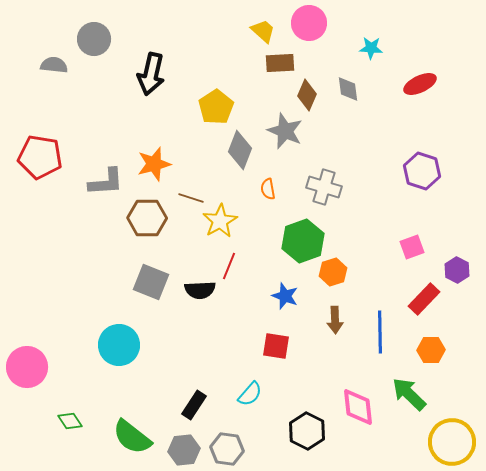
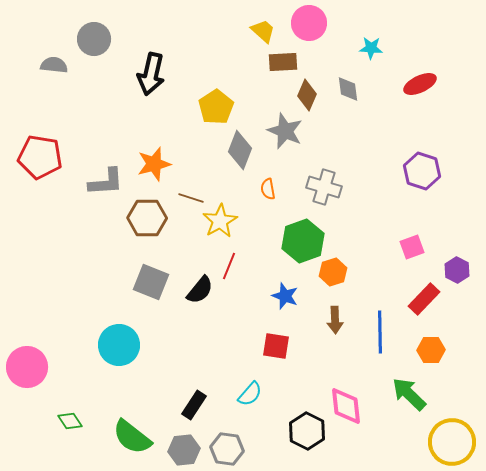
brown rectangle at (280, 63): moved 3 px right, 1 px up
black semicircle at (200, 290): rotated 48 degrees counterclockwise
pink diamond at (358, 407): moved 12 px left, 1 px up
